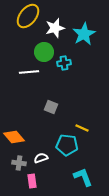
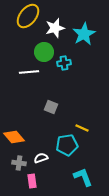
cyan pentagon: rotated 15 degrees counterclockwise
